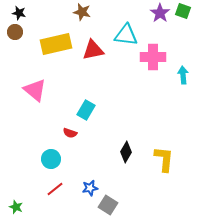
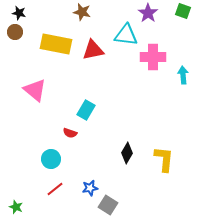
purple star: moved 12 px left
yellow rectangle: rotated 24 degrees clockwise
black diamond: moved 1 px right, 1 px down
